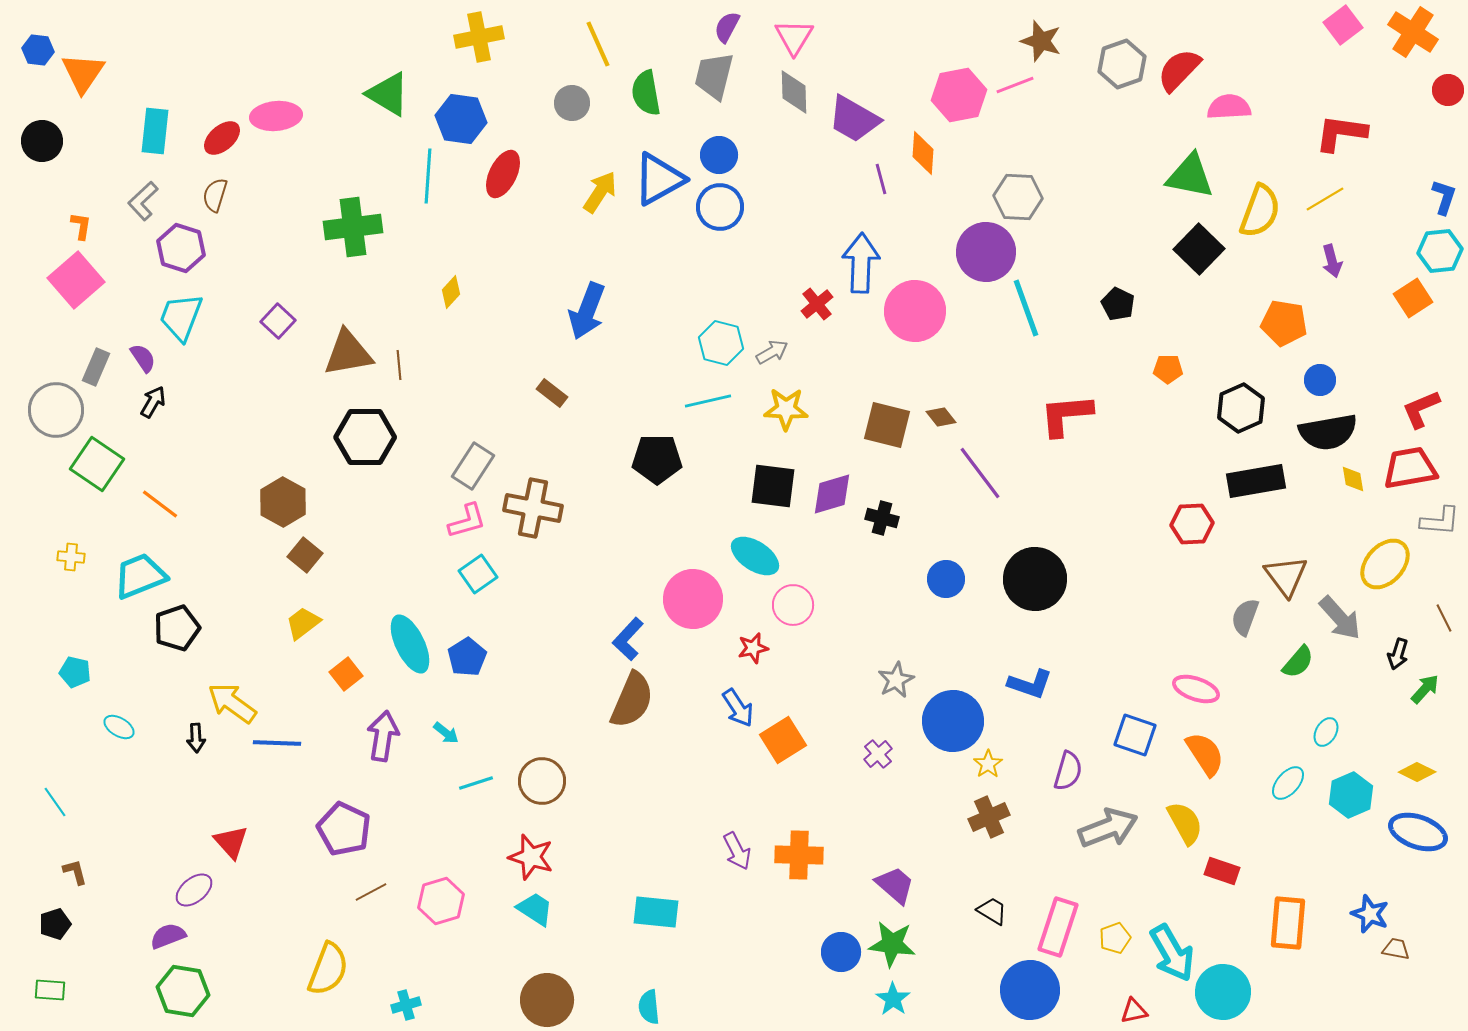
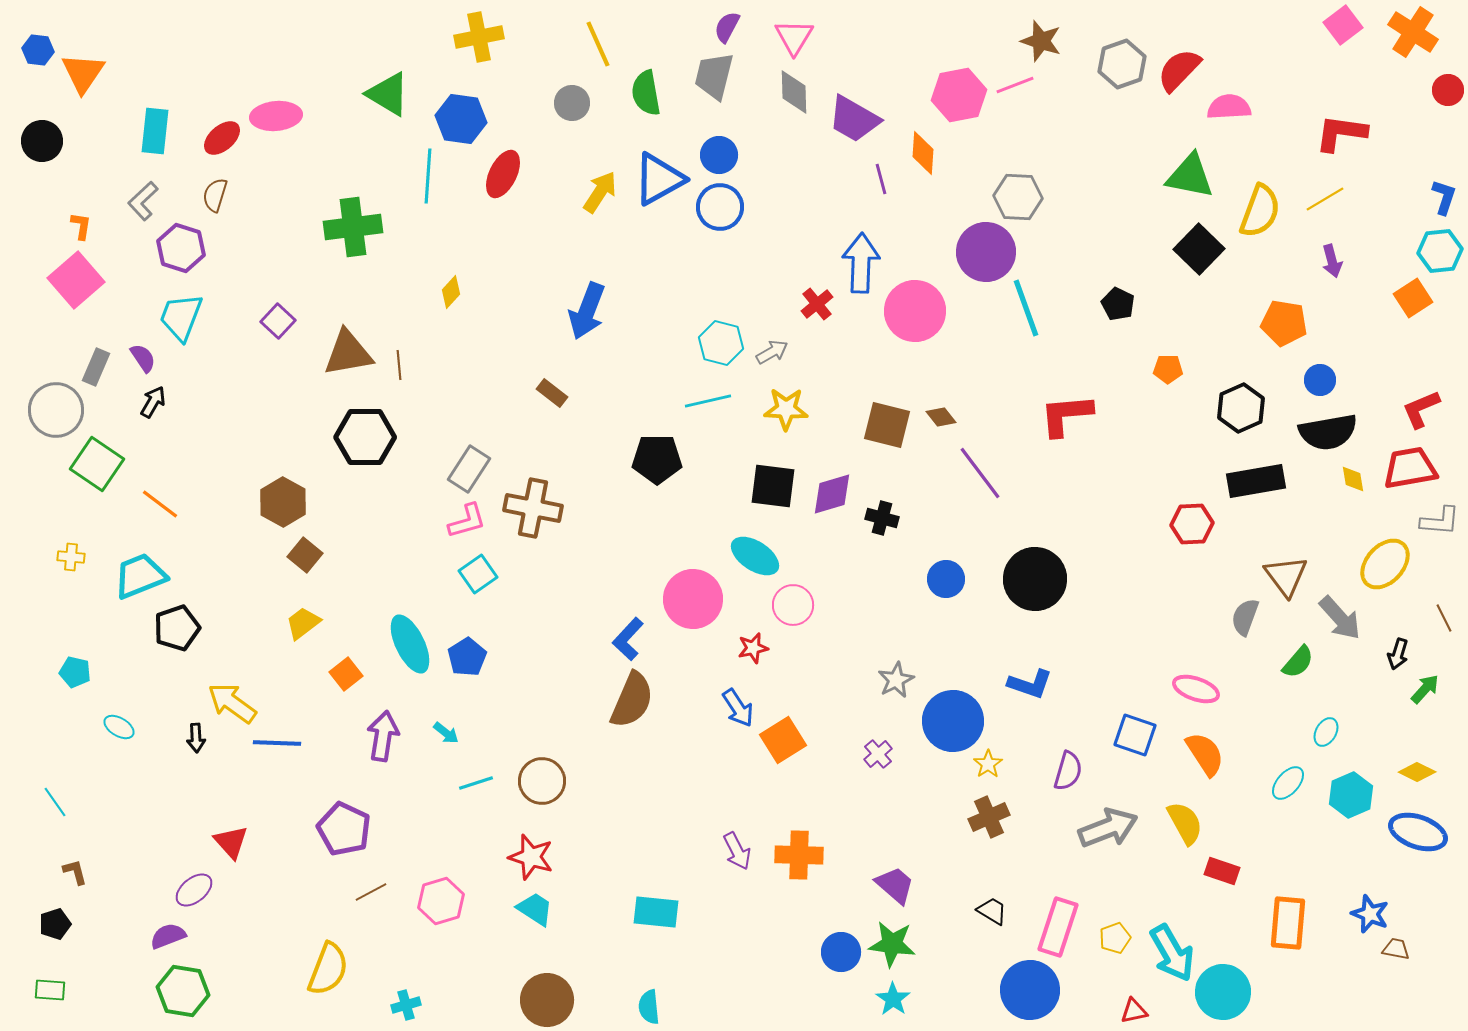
gray rectangle at (473, 466): moved 4 px left, 3 px down
